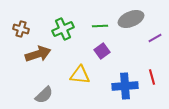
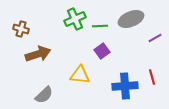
green cross: moved 12 px right, 10 px up
